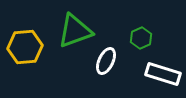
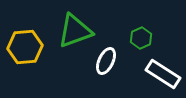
white rectangle: rotated 16 degrees clockwise
